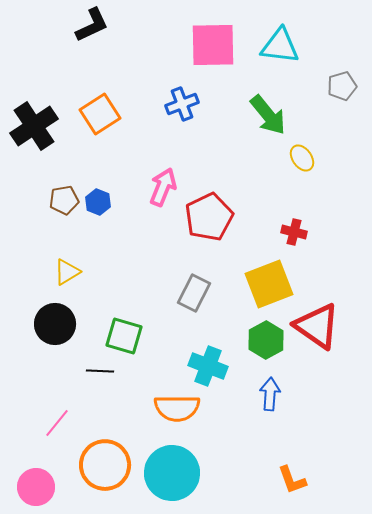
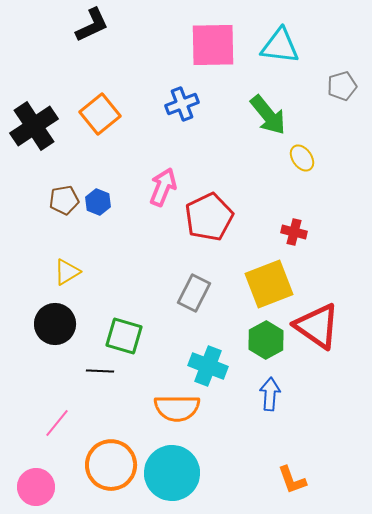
orange square: rotated 6 degrees counterclockwise
orange circle: moved 6 px right
